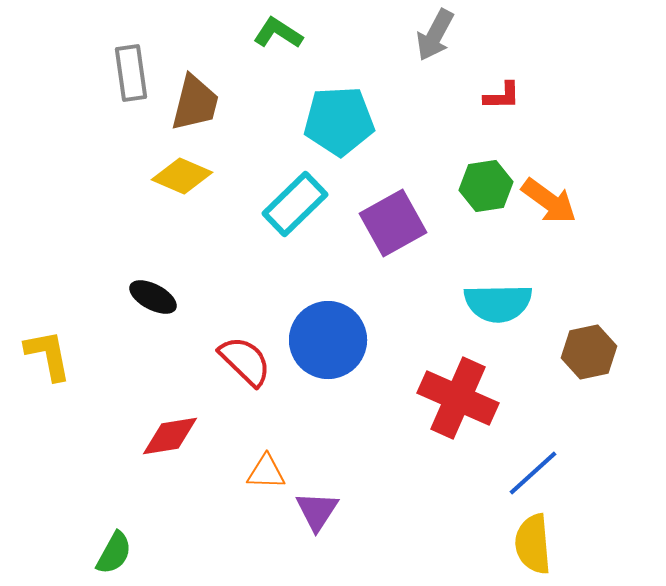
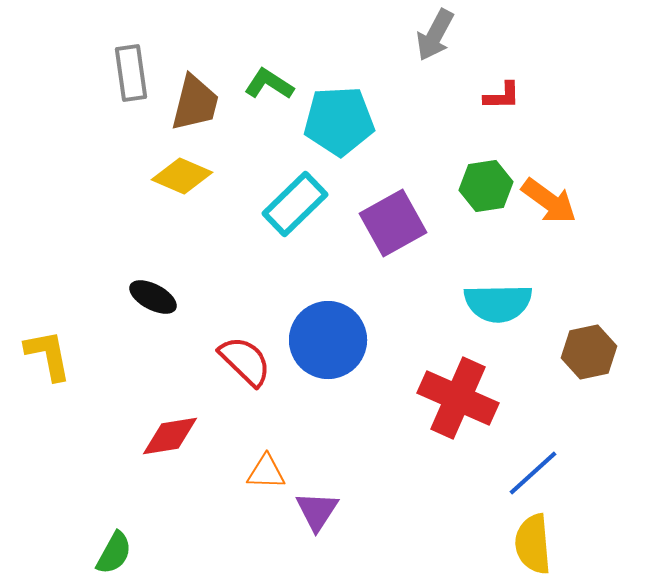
green L-shape: moved 9 px left, 51 px down
